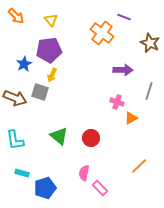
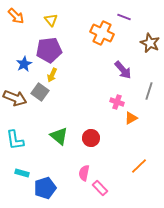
orange cross: rotated 10 degrees counterclockwise
purple arrow: rotated 48 degrees clockwise
gray square: rotated 18 degrees clockwise
